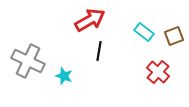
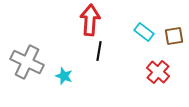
red arrow: rotated 56 degrees counterclockwise
brown square: rotated 12 degrees clockwise
gray cross: moved 1 px left, 1 px down
